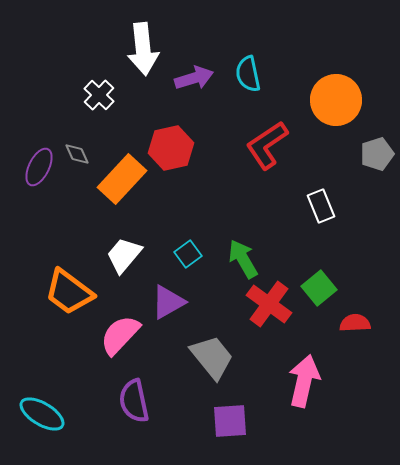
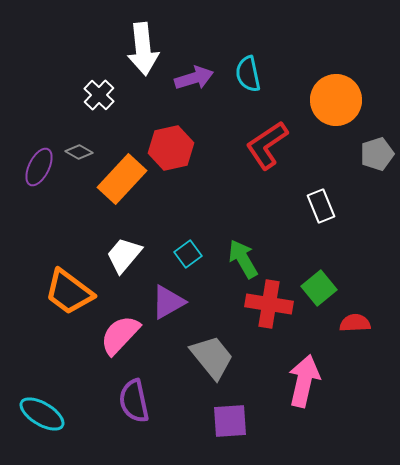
gray diamond: moved 2 px right, 2 px up; rotated 36 degrees counterclockwise
red cross: rotated 27 degrees counterclockwise
